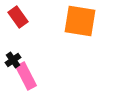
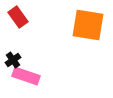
orange square: moved 8 px right, 4 px down
pink rectangle: rotated 44 degrees counterclockwise
